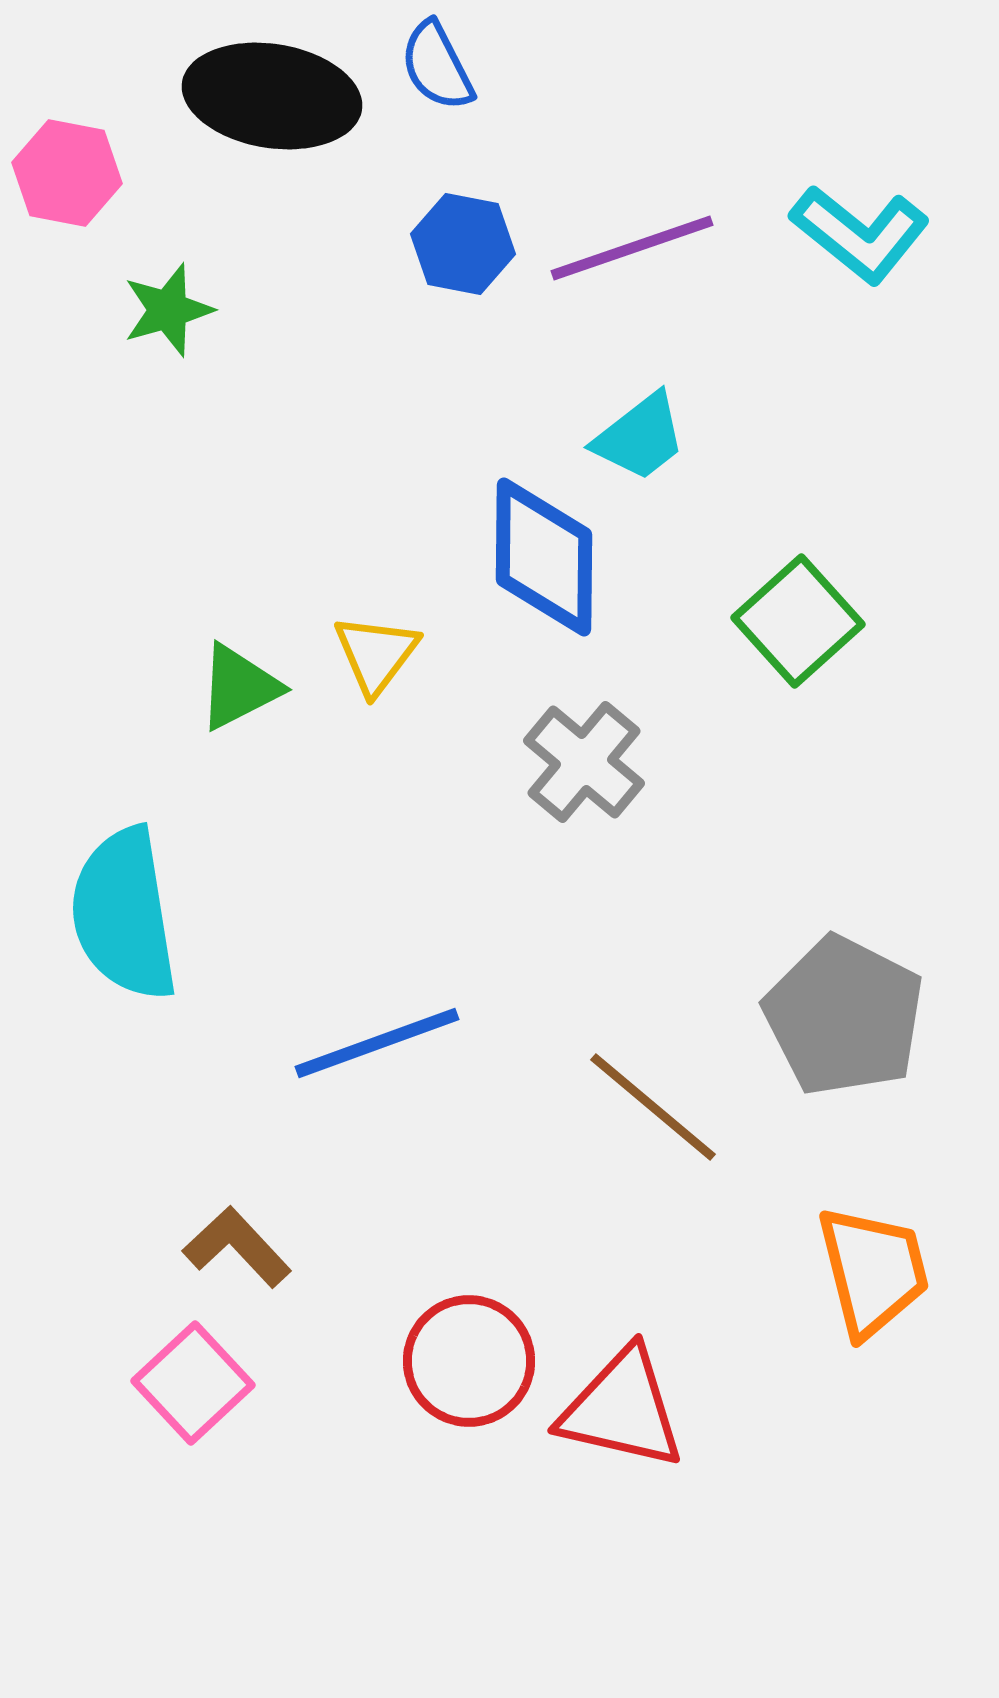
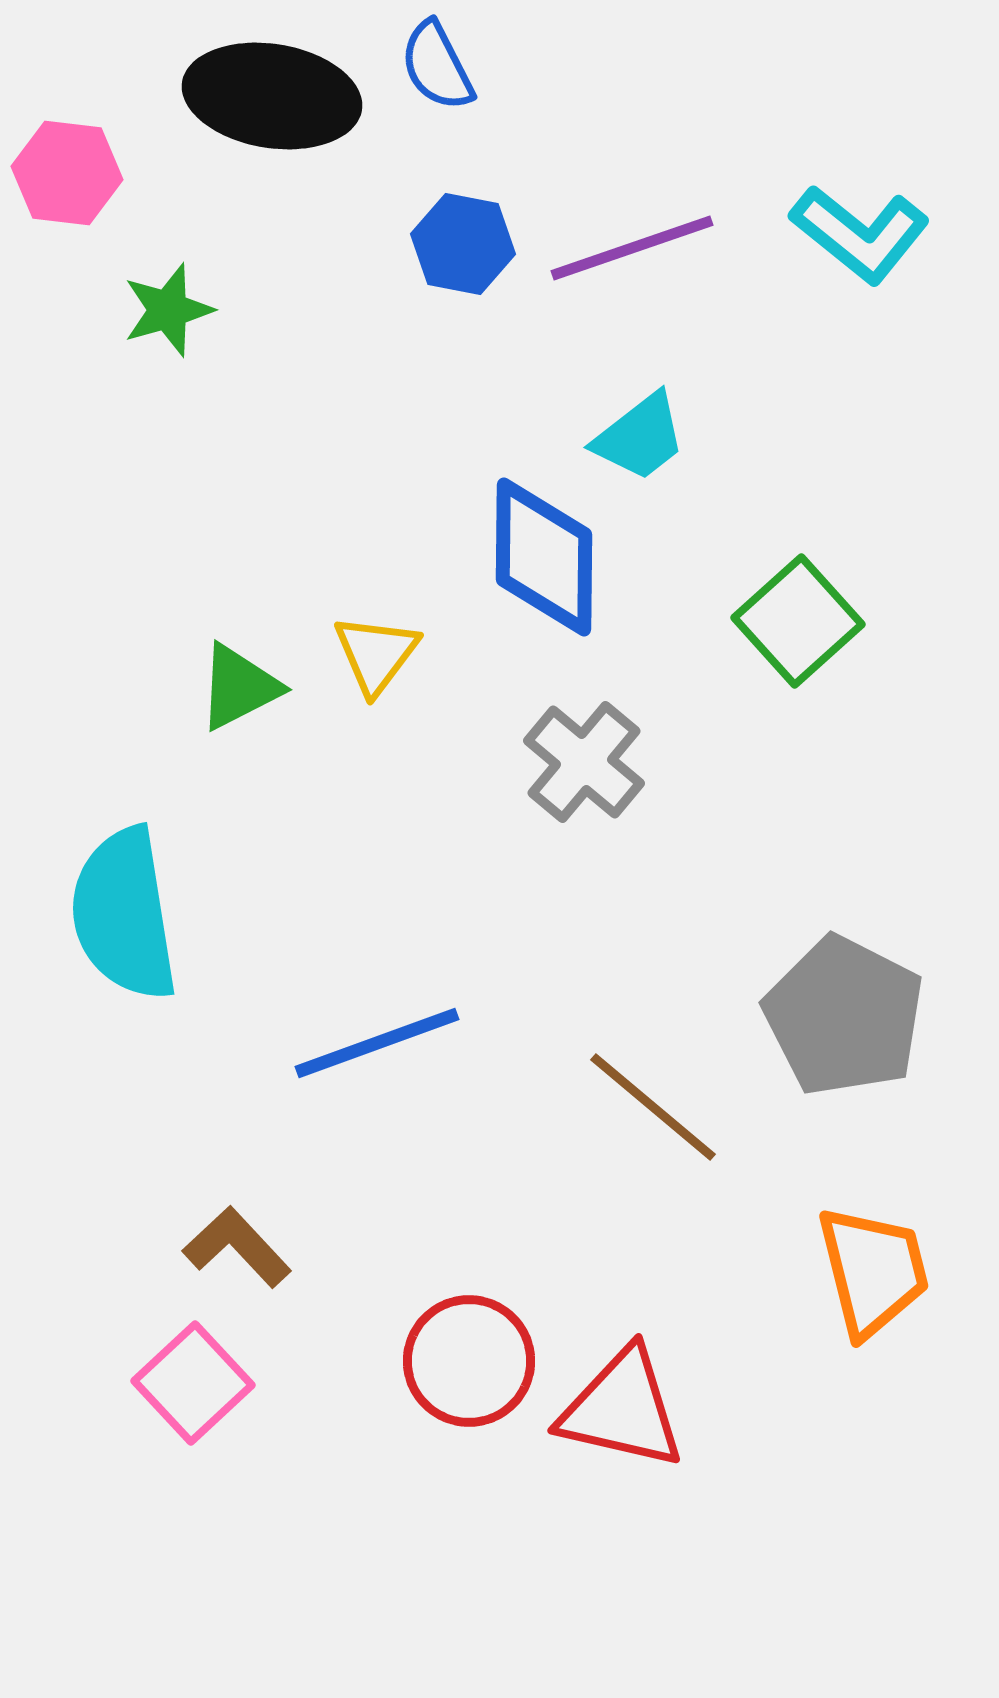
pink hexagon: rotated 4 degrees counterclockwise
